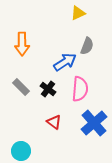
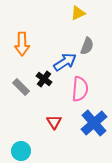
black cross: moved 4 px left, 10 px up
red triangle: rotated 21 degrees clockwise
